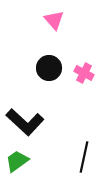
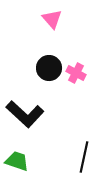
pink triangle: moved 2 px left, 1 px up
pink cross: moved 8 px left
black L-shape: moved 8 px up
green trapezoid: rotated 55 degrees clockwise
